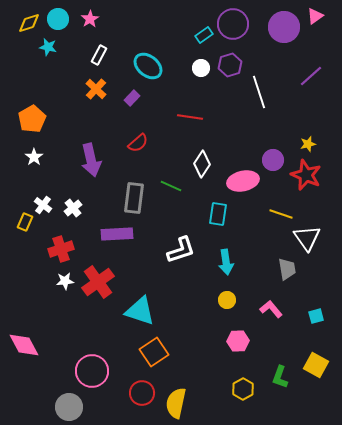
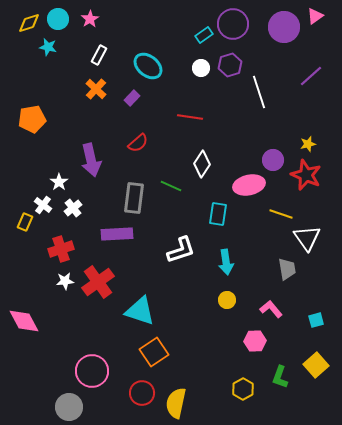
orange pentagon at (32, 119): rotated 20 degrees clockwise
white star at (34, 157): moved 25 px right, 25 px down
pink ellipse at (243, 181): moved 6 px right, 4 px down
cyan square at (316, 316): moved 4 px down
pink hexagon at (238, 341): moved 17 px right
pink diamond at (24, 345): moved 24 px up
yellow square at (316, 365): rotated 20 degrees clockwise
